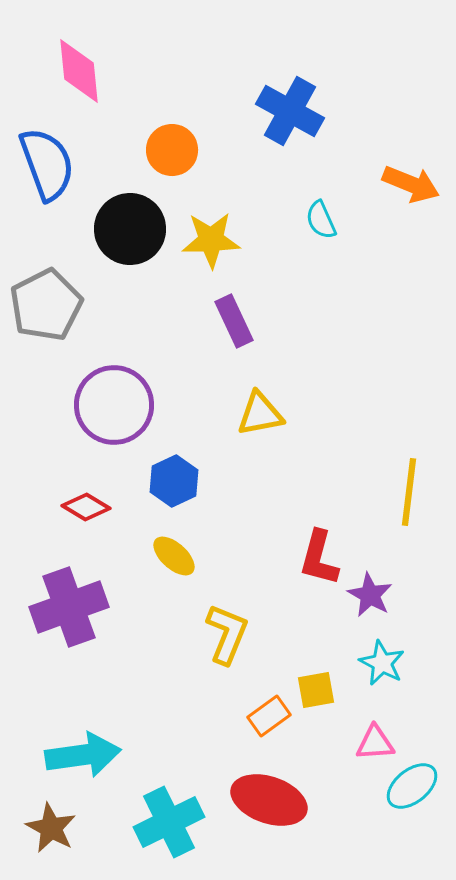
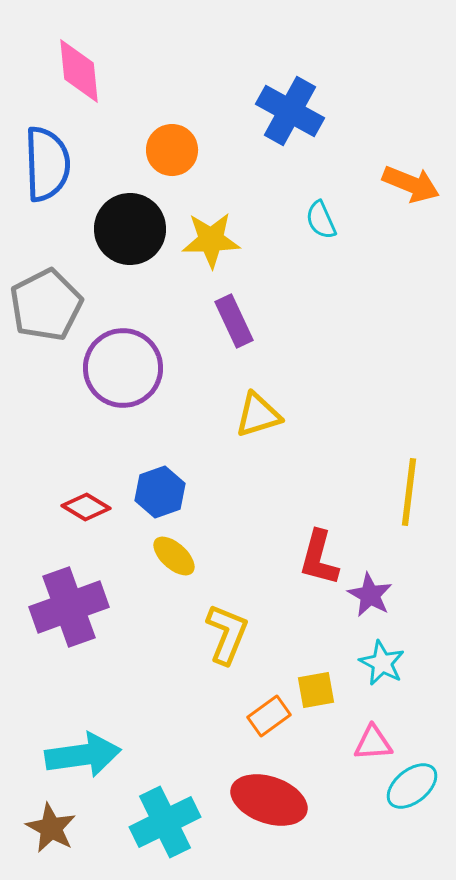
blue semicircle: rotated 18 degrees clockwise
purple circle: moved 9 px right, 37 px up
yellow triangle: moved 2 px left, 1 px down; rotated 6 degrees counterclockwise
blue hexagon: moved 14 px left, 11 px down; rotated 6 degrees clockwise
pink triangle: moved 2 px left
cyan cross: moved 4 px left
